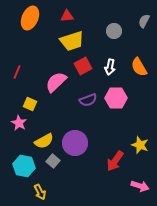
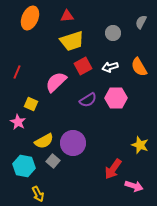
gray semicircle: moved 3 px left, 1 px down
gray circle: moved 1 px left, 2 px down
white arrow: rotated 63 degrees clockwise
purple semicircle: rotated 12 degrees counterclockwise
yellow square: moved 1 px right
pink star: moved 1 px left, 1 px up
purple circle: moved 2 px left
red arrow: moved 2 px left, 8 px down
pink arrow: moved 6 px left
yellow arrow: moved 2 px left, 2 px down
